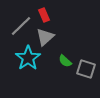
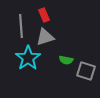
gray line: rotated 50 degrees counterclockwise
gray triangle: rotated 24 degrees clockwise
green semicircle: moved 1 px right, 1 px up; rotated 32 degrees counterclockwise
gray square: moved 2 px down
